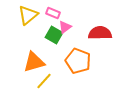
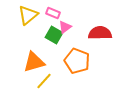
orange pentagon: moved 1 px left
